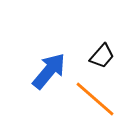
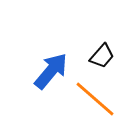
blue arrow: moved 2 px right
